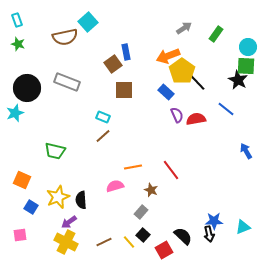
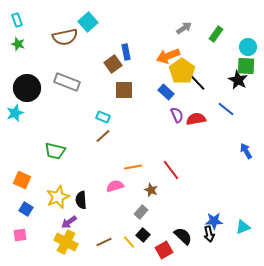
blue square at (31, 207): moved 5 px left, 2 px down
